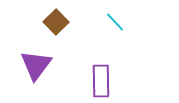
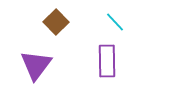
purple rectangle: moved 6 px right, 20 px up
